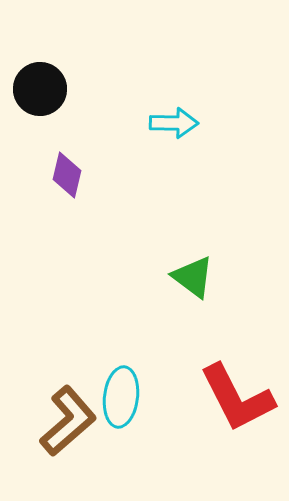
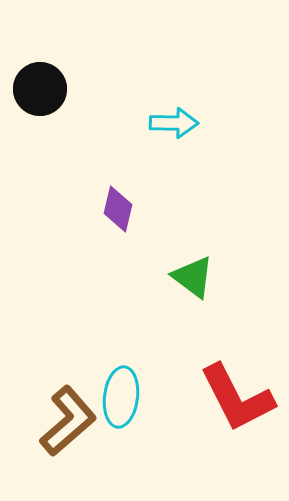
purple diamond: moved 51 px right, 34 px down
